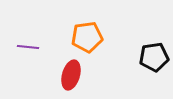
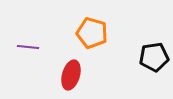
orange pentagon: moved 5 px right, 4 px up; rotated 24 degrees clockwise
